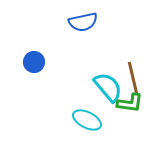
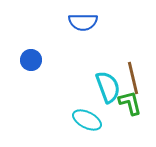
blue semicircle: rotated 12 degrees clockwise
blue circle: moved 3 px left, 2 px up
cyan semicircle: rotated 20 degrees clockwise
green L-shape: rotated 112 degrees counterclockwise
